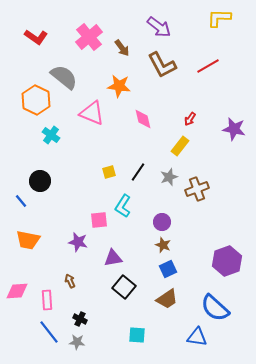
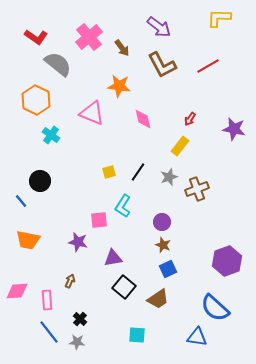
gray semicircle at (64, 77): moved 6 px left, 13 px up
brown arrow at (70, 281): rotated 48 degrees clockwise
brown trapezoid at (167, 299): moved 9 px left
black cross at (80, 319): rotated 16 degrees clockwise
